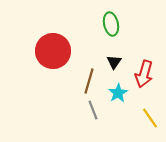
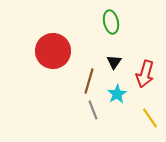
green ellipse: moved 2 px up
red arrow: moved 1 px right
cyan star: moved 1 px left, 1 px down
